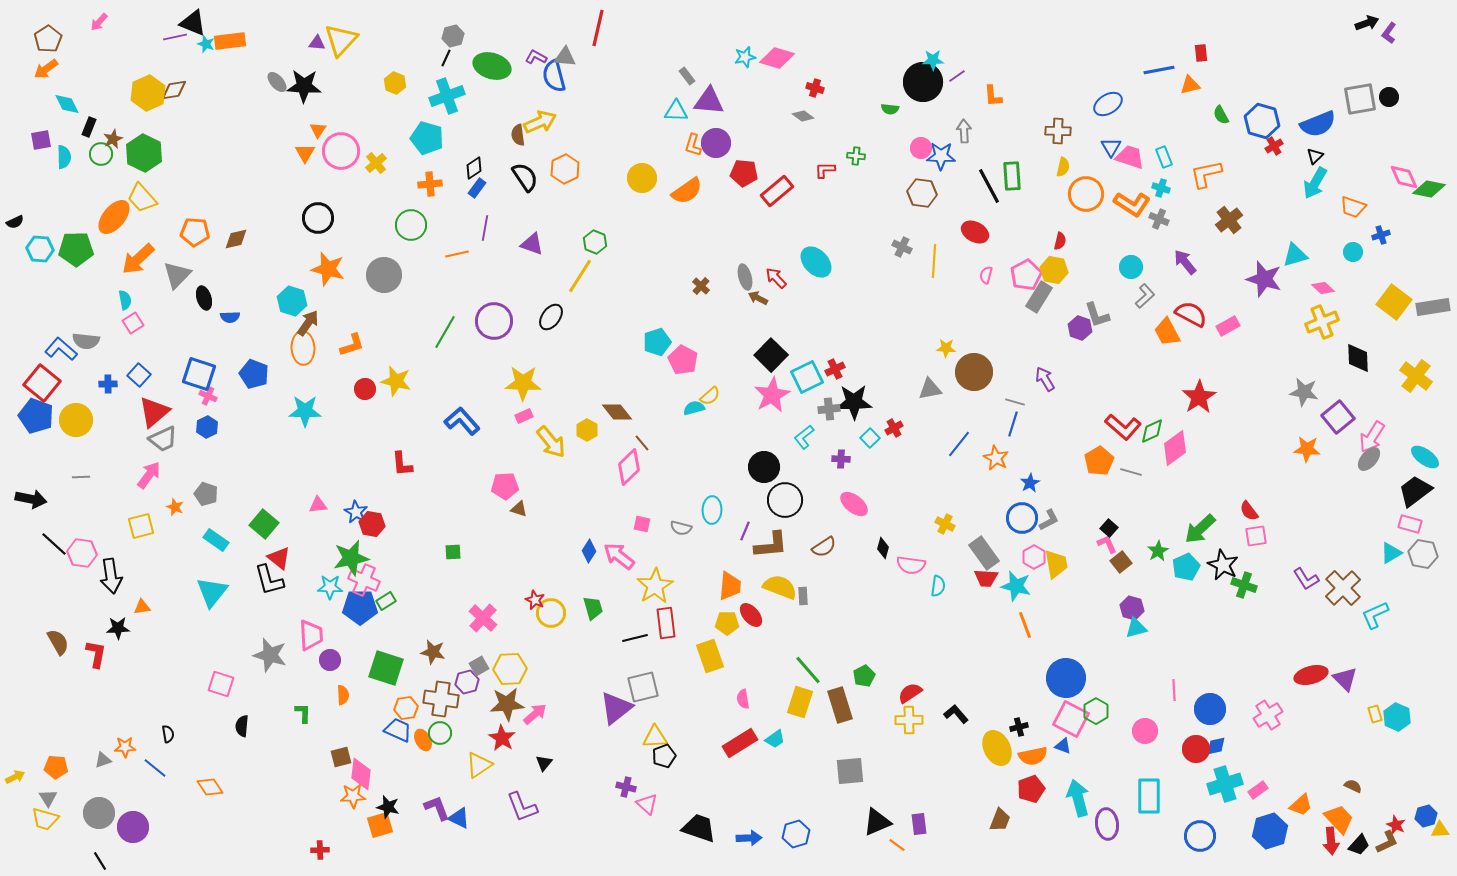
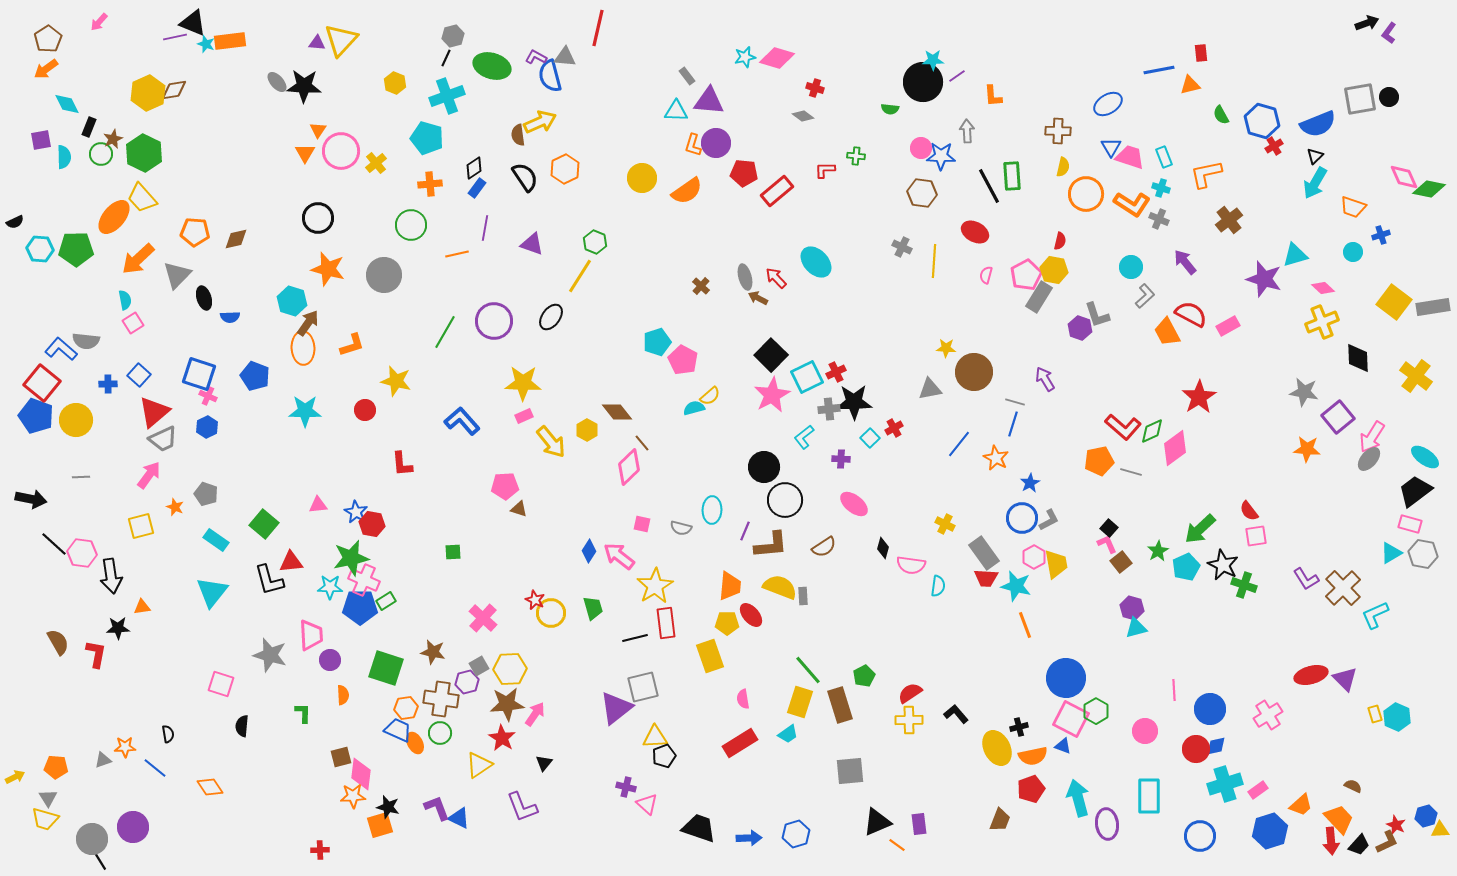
blue semicircle at (554, 76): moved 4 px left
gray arrow at (964, 131): moved 3 px right
red cross at (835, 369): moved 1 px right, 3 px down
blue pentagon at (254, 374): moved 1 px right, 2 px down
red circle at (365, 389): moved 21 px down
orange pentagon at (1099, 461): rotated 20 degrees clockwise
red triangle at (279, 558): moved 12 px right, 4 px down; rotated 45 degrees counterclockwise
pink arrow at (535, 714): rotated 15 degrees counterclockwise
cyan trapezoid at (775, 739): moved 13 px right, 5 px up
orange ellipse at (423, 740): moved 8 px left, 3 px down
gray circle at (99, 813): moved 7 px left, 26 px down
